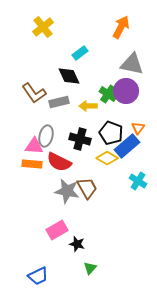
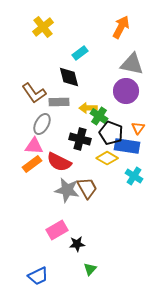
black diamond: moved 1 px down; rotated 10 degrees clockwise
green cross: moved 9 px left, 22 px down
gray rectangle: rotated 12 degrees clockwise
yellow arrow: moved 2 px down
gray ellipse: moved 4 px left, 12 px up; rotated 15 degrees clockwise
blue rectangle: rotated 50 degrees clockwise
orange rectangle: rotated 42 degrees counterclockwise
cyan cross: moved 4 px left, 5 px up
gray star: moved 1 px up
black star: rotated 21 degrees counterclockwise
green triangle: moved 1 px down
